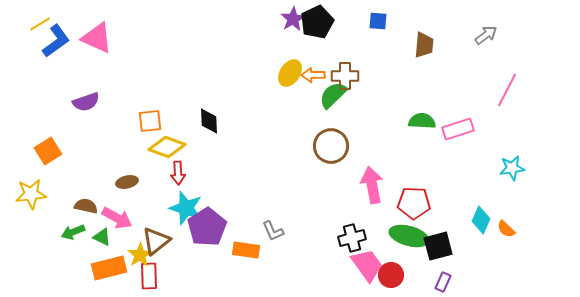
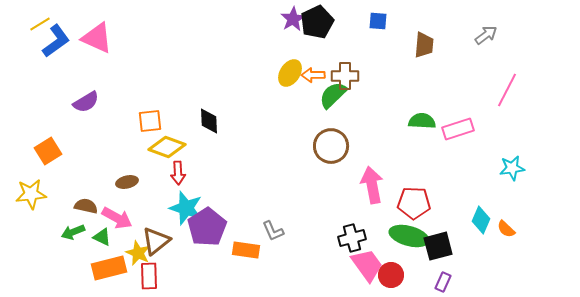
purple semicircle at (86, 102): rotated 12 degrees counterclockwise
yellow star at (140, 255): moved 2 px left, 2 px up; rotated 15 degrees counterclockwise
